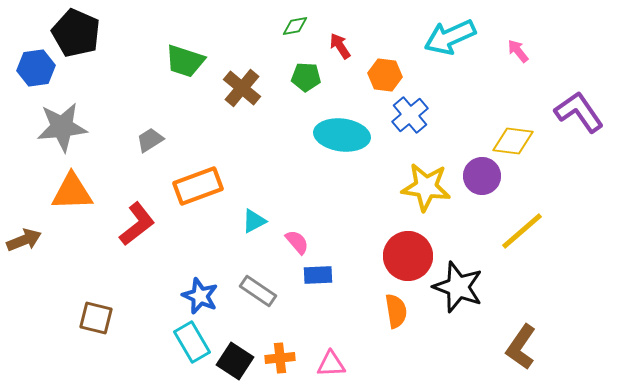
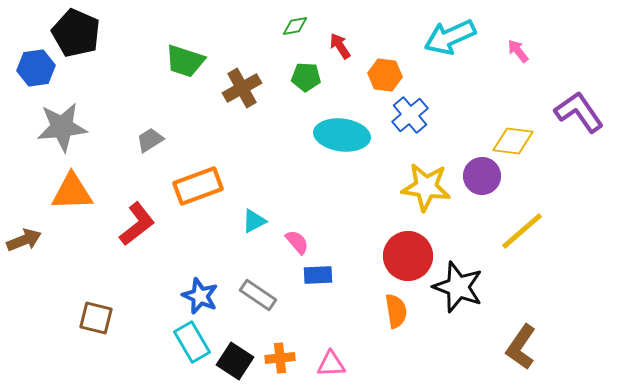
brown cross: rotated 21 degrees clockwise
gray rectangle: moved 4 px down
